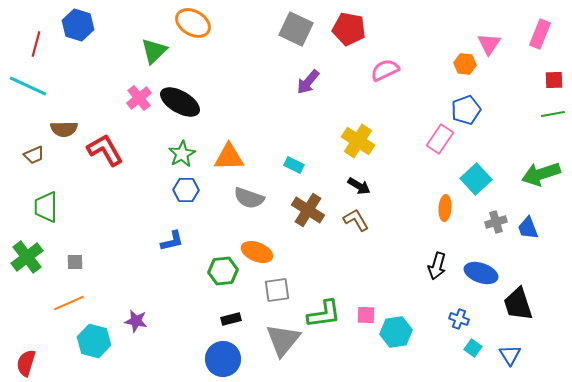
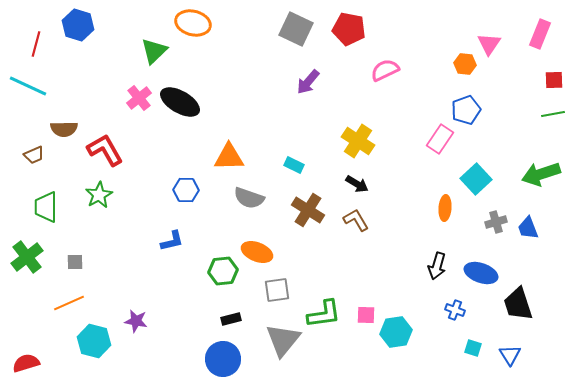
orange ellipse at (193, 23): rotated 16 degrees counterclockwise
green star at (182, 154): moved 83 px left, 41 px down
black arrow at (359, 186): moved 2 px left, 2 px up
blue cross at (459, 319): moved 4 px left, 9 px up
cyan square at (473, 348): rotated 18 degrees counterclockwise
red semicircle at (26, 363): rotated 56 degrees clockwise
